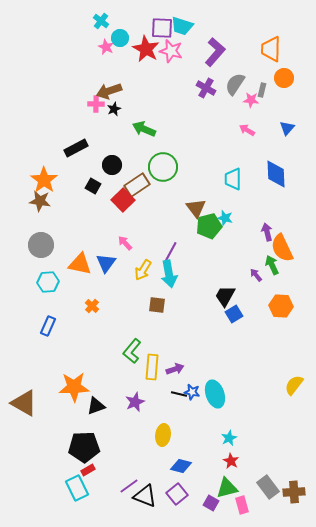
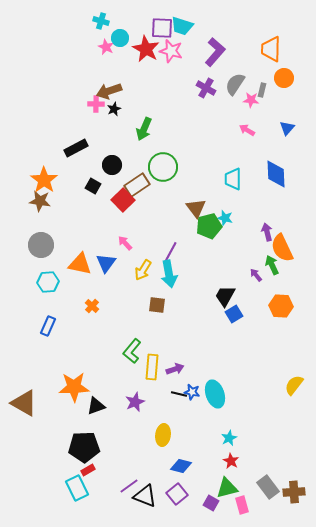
cyan cross at (101, 21): rotated 21 degrees counterclockwise
green arrow at (144, 129): rotated 90 degrees counterclockwise
